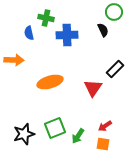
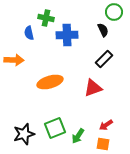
black rectangle: moved 11 px left, 10 px up
red triangle: rotated 36 degrees clockwise
red arrow: moved 1 px right, 1 px up
